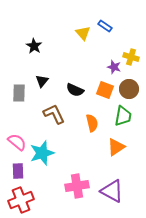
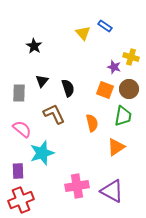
black semicircle: moved 7 px left, 2 px up; rotated 132 degrees counterclockwise
pink semicircle: moved 5 px right, 13 px up
